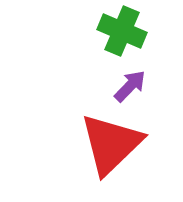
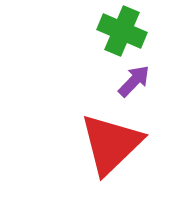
purple arrow: moved 4 px right, 5 px up
